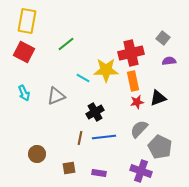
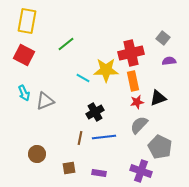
red square: moved 3 px down
gray triangle: moved 11 px left, 5 px down
gray semicircle: moved 4 px up
